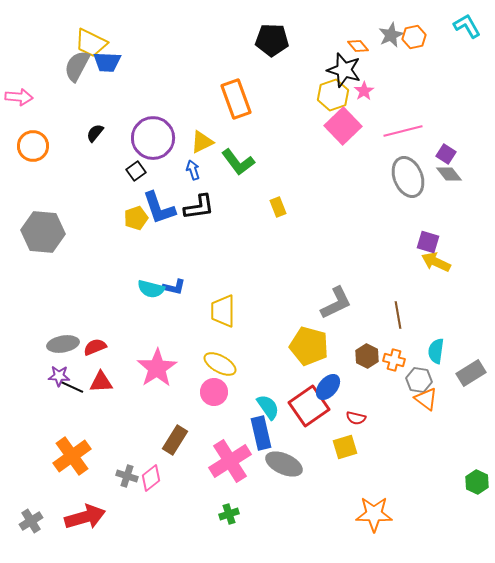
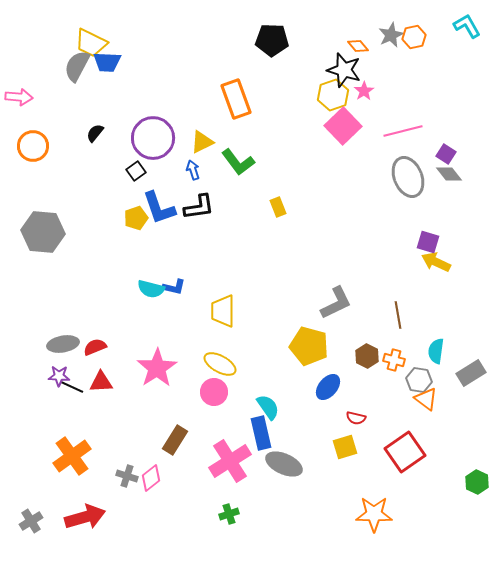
red square at (309, 406): moved 96 px right, 46 px down
